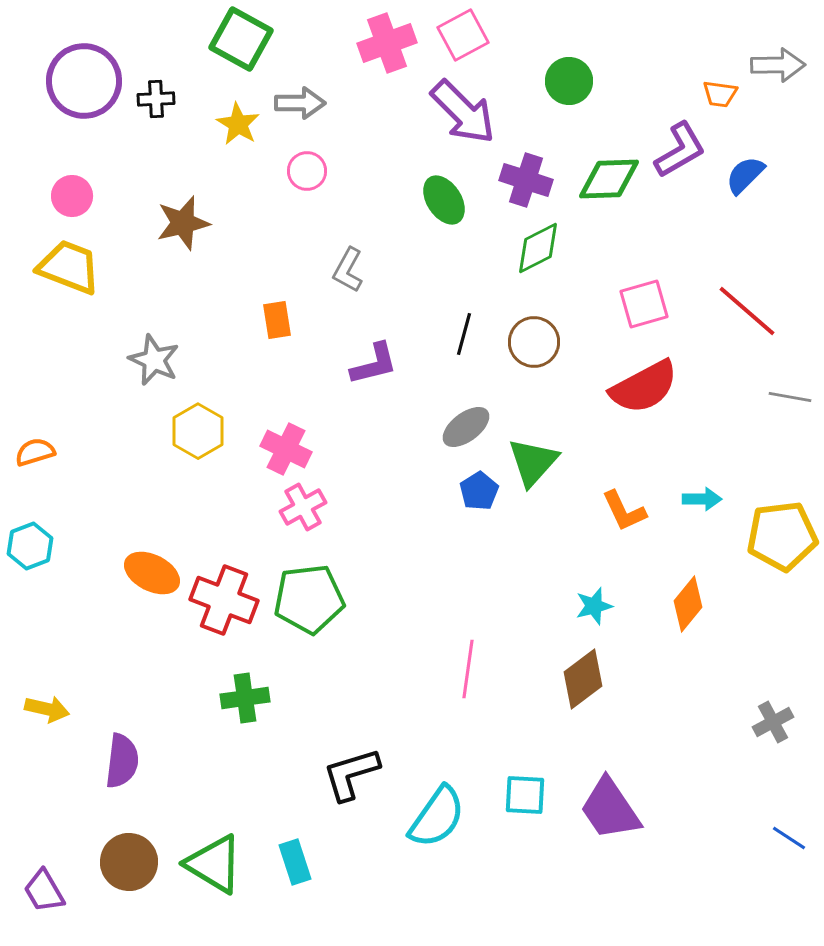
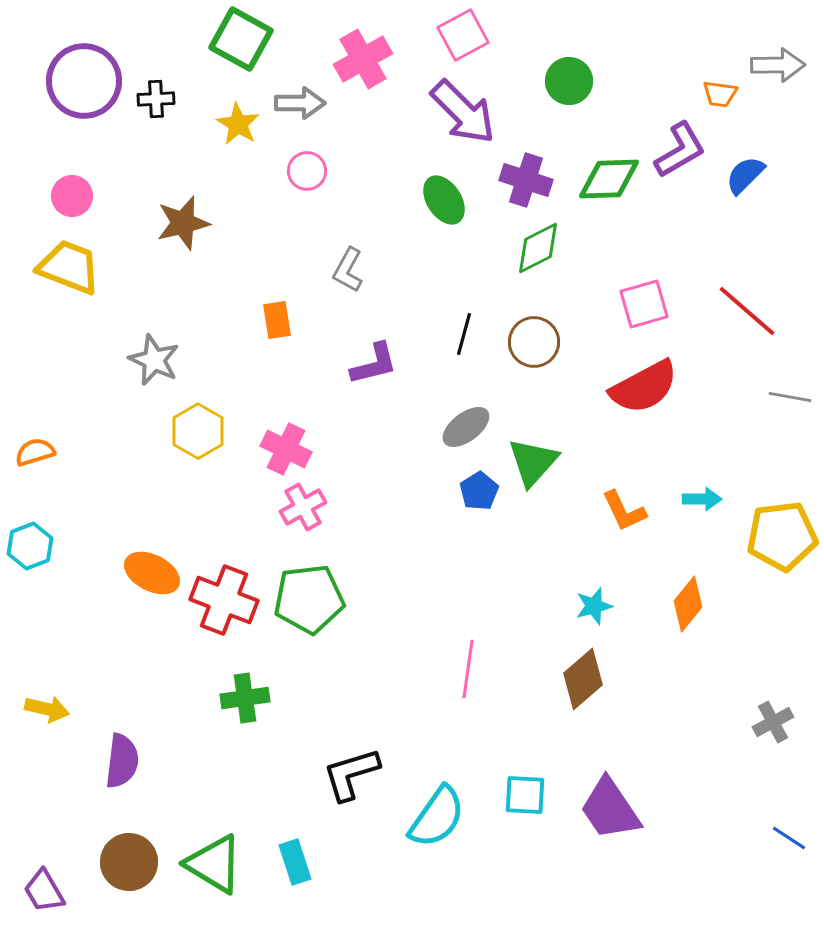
pink cross at (387, 43): moved 24 px left, 16 px down; rotated 10 degrees counterclockwise
brown diamond at (583, 679): rotated 4 degrees counterclockwise
